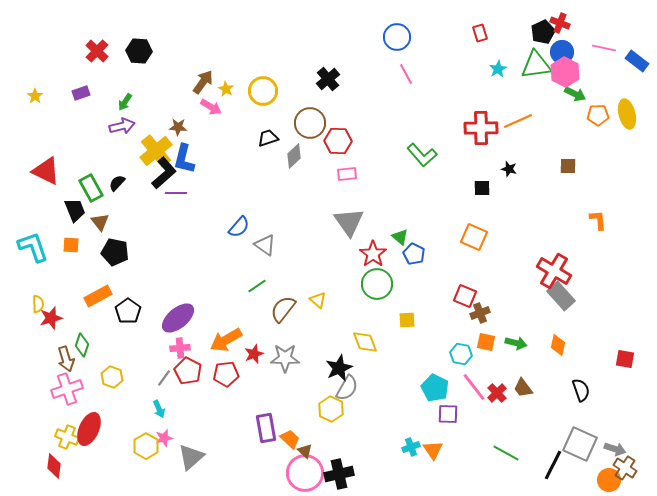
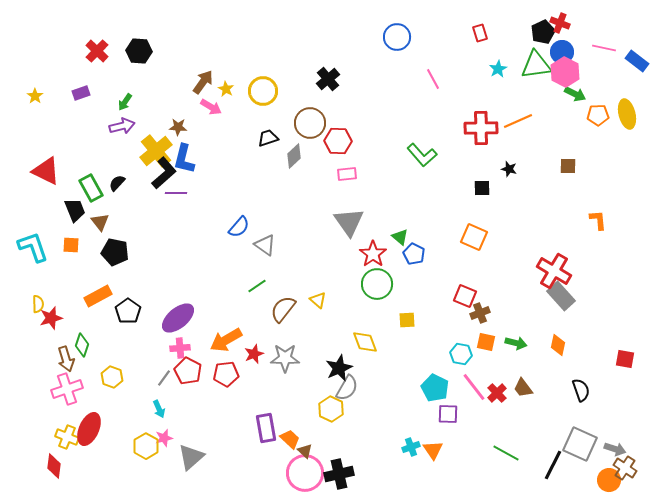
pink line at (406, 74): moved 27 px right, 5 px down
